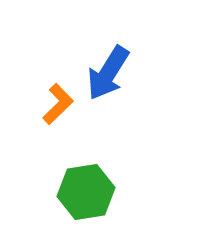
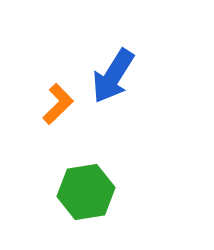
blue arrow: moved 5 px right, 3 px down
